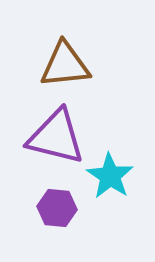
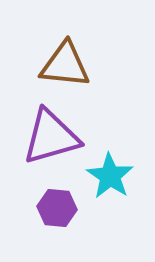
brown triangle: rotated 12 degrees clockwise
purple triangle: moved 5 px left; rotated 30 degrees counterclockwise
